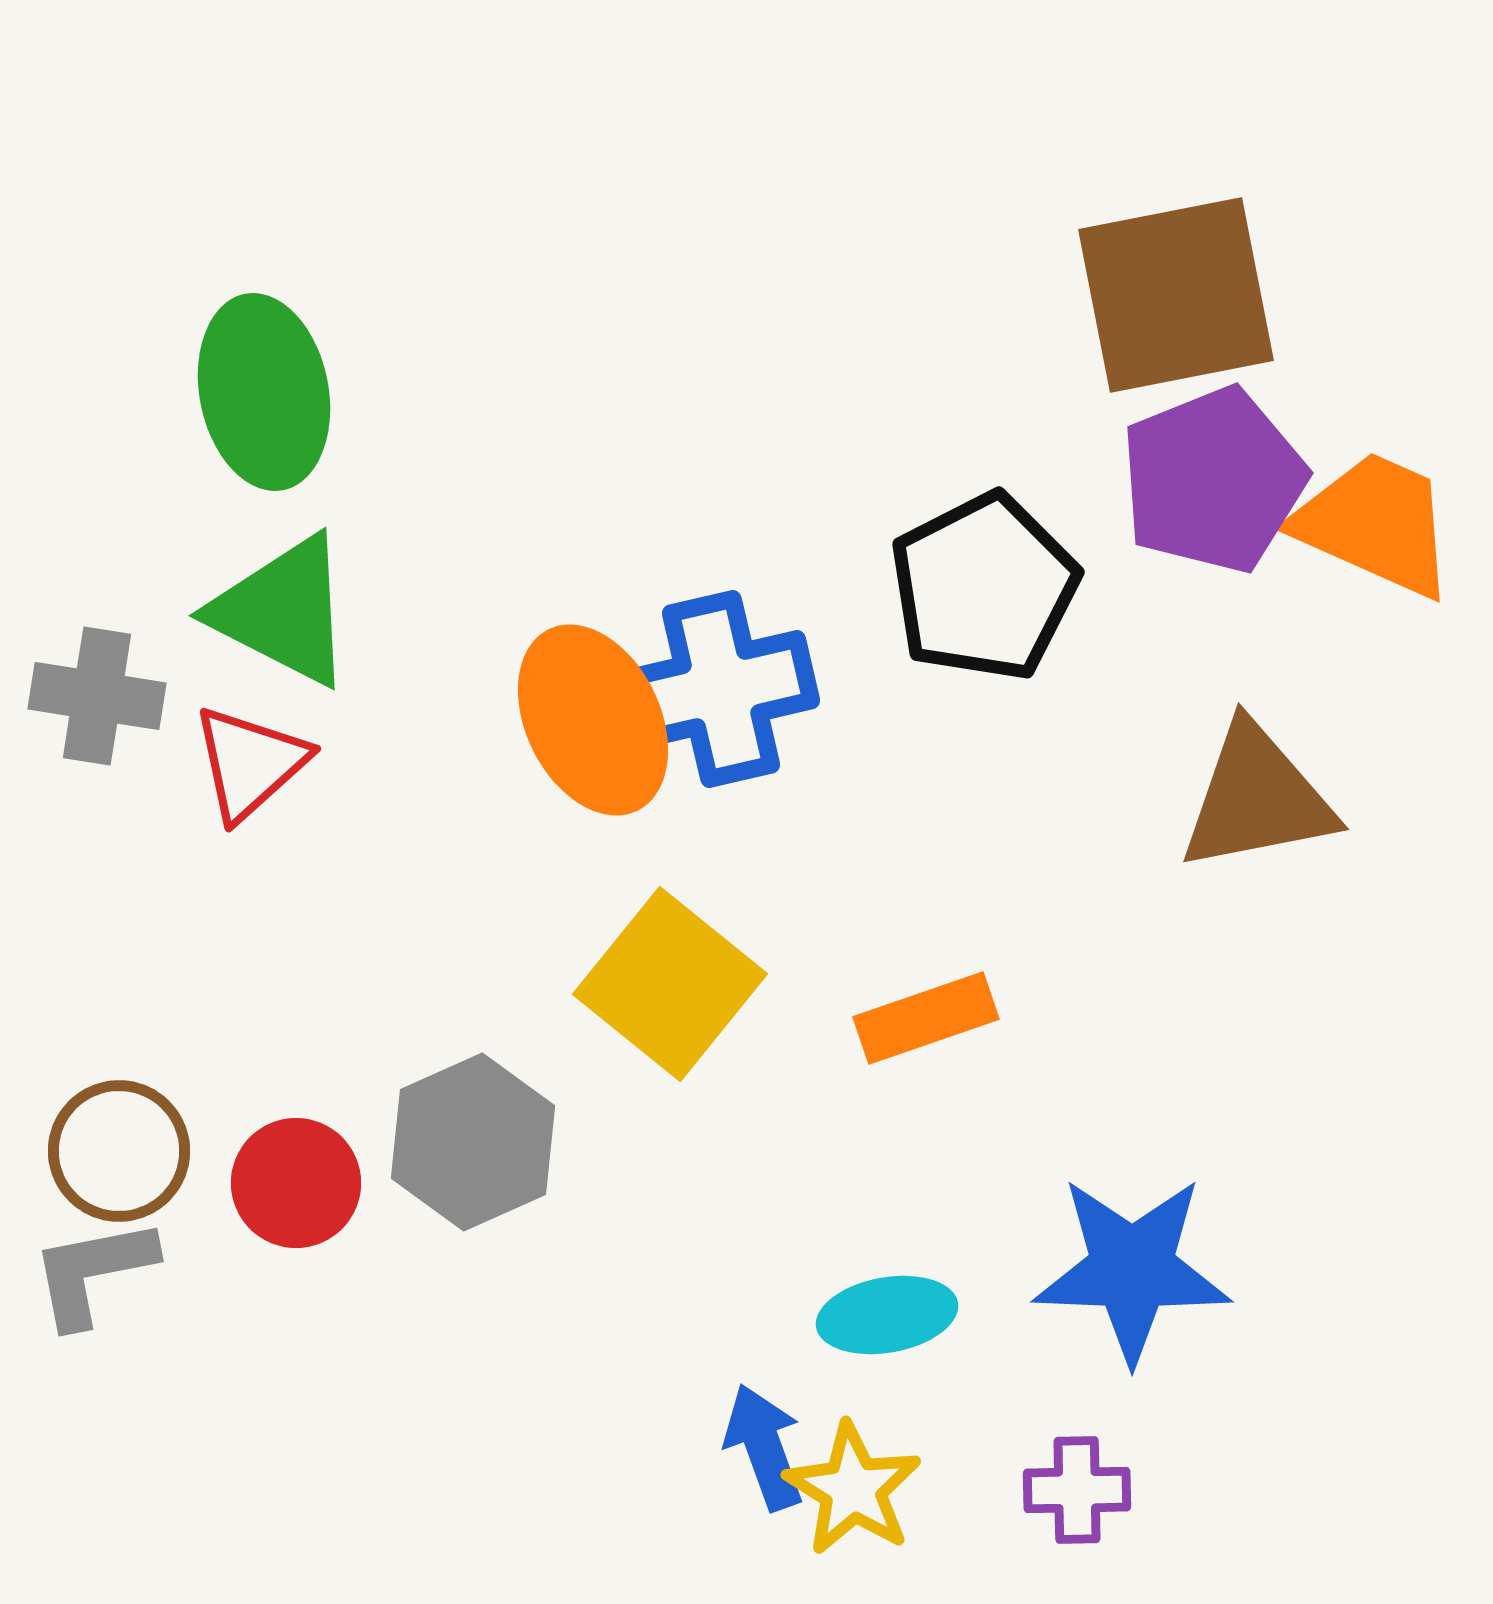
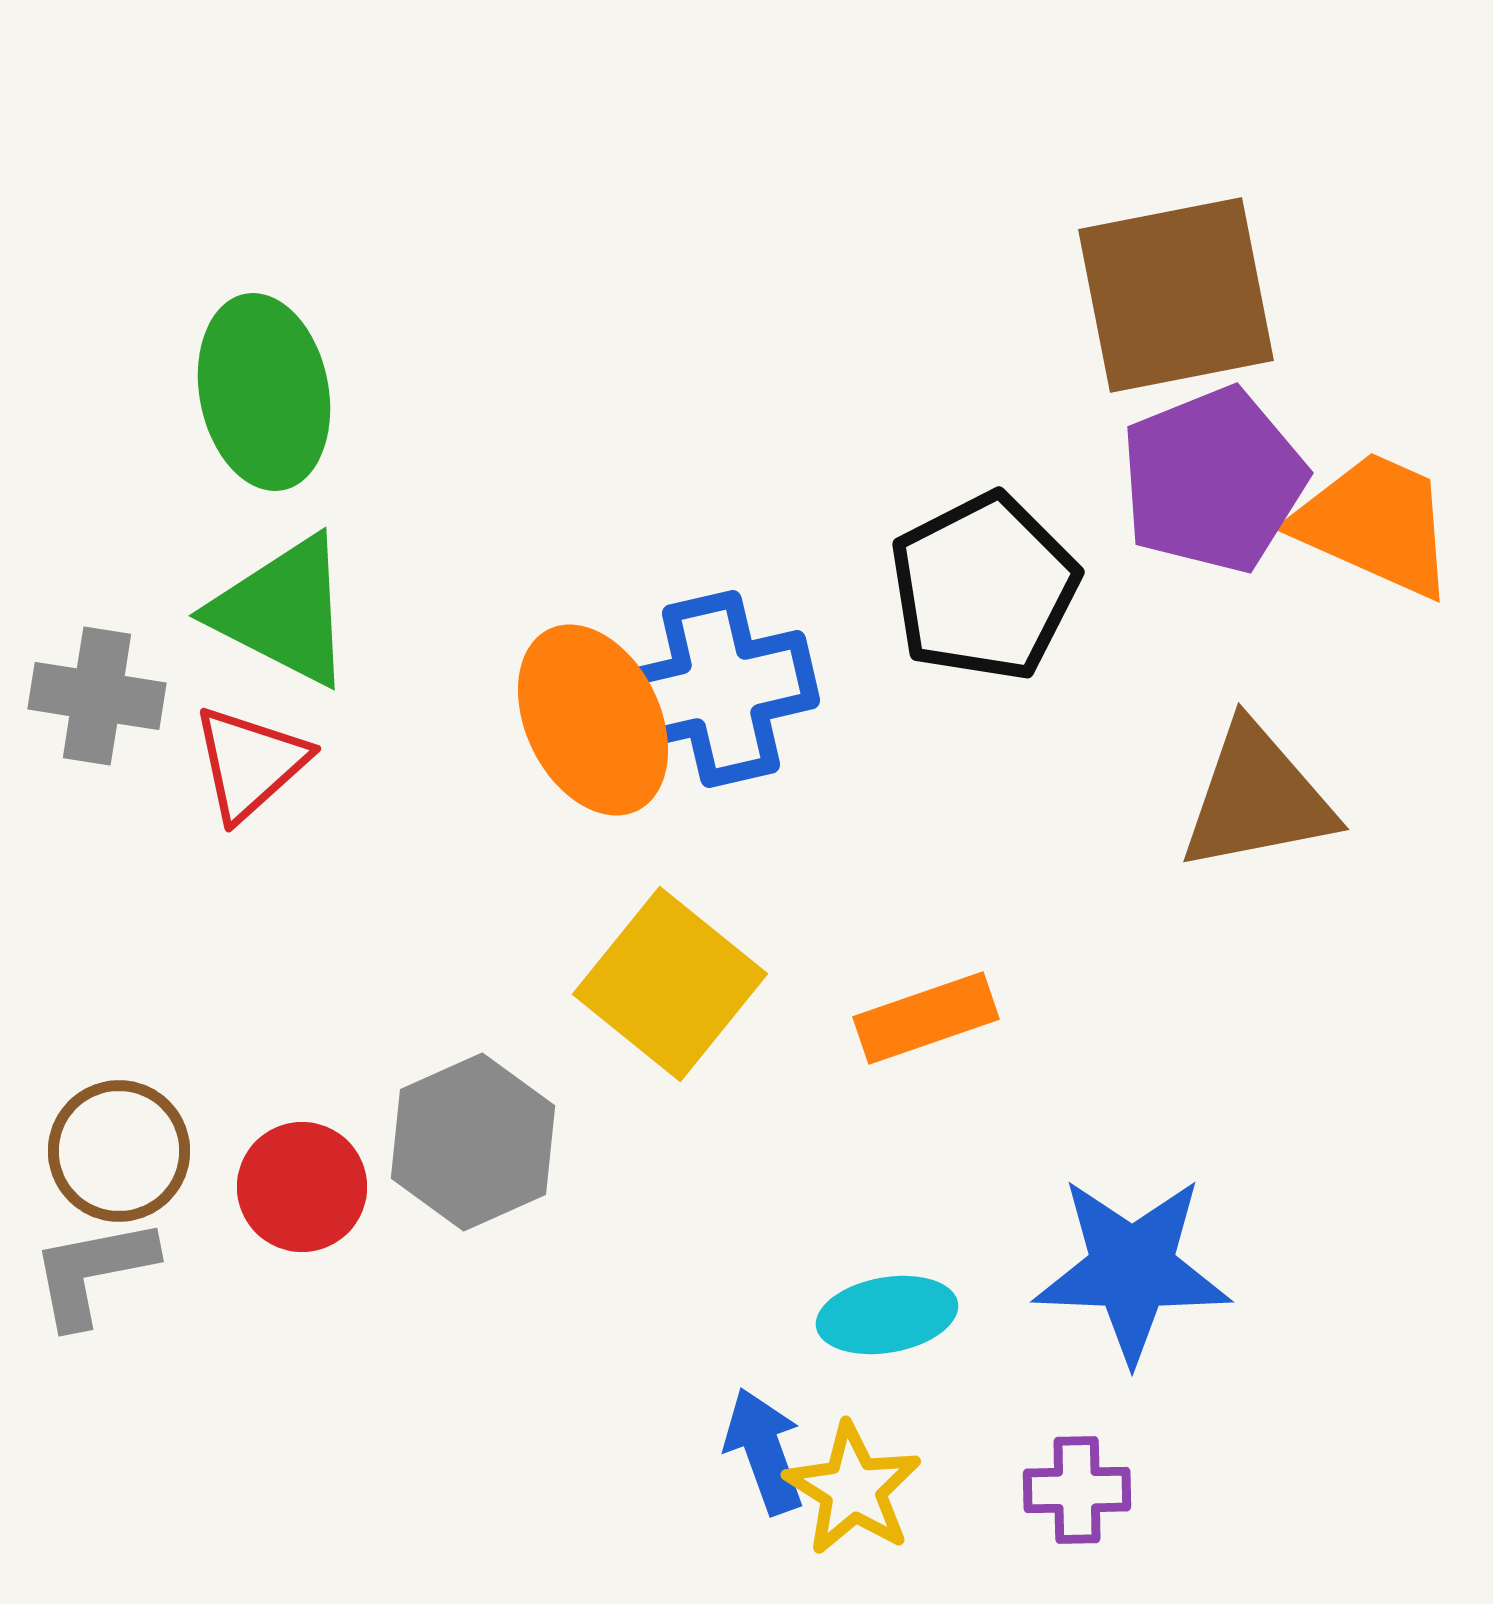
red circle: moved 6 px right, 4 px down
blue arrow: moved 4 px down
